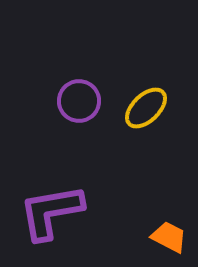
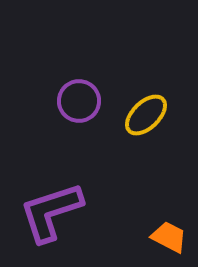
yellow ellipse: moved 7 px down
purple L-shape: rotated 8 degrees counterclockwise
